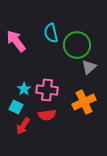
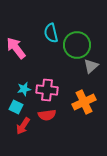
pink arrow: moved 7 px down
gray triangle: moved 2 px right, 1 px up
cyan star: rotated 24 degrees clockwise
